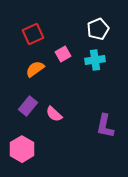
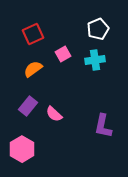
orange semicircle: moved 2 px left
purple L-shape: moved 2 px left
